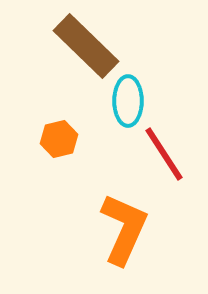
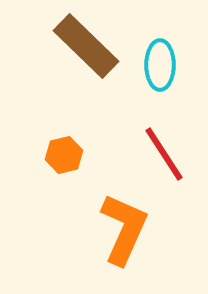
cyan ellipse: moved 32 px right, 36 px up
orange hexagon: moved 5 px right, 16 px down
